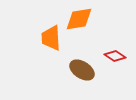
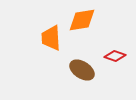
orange diamond: moved 3 px right, 1 px down
red diamond: rotated 15 degrees counterclockwise
